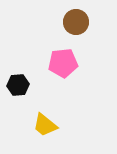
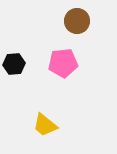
brown circle: moved 1 px right, 1 px up
black hexagon: moved 4 px left, 21 px up
